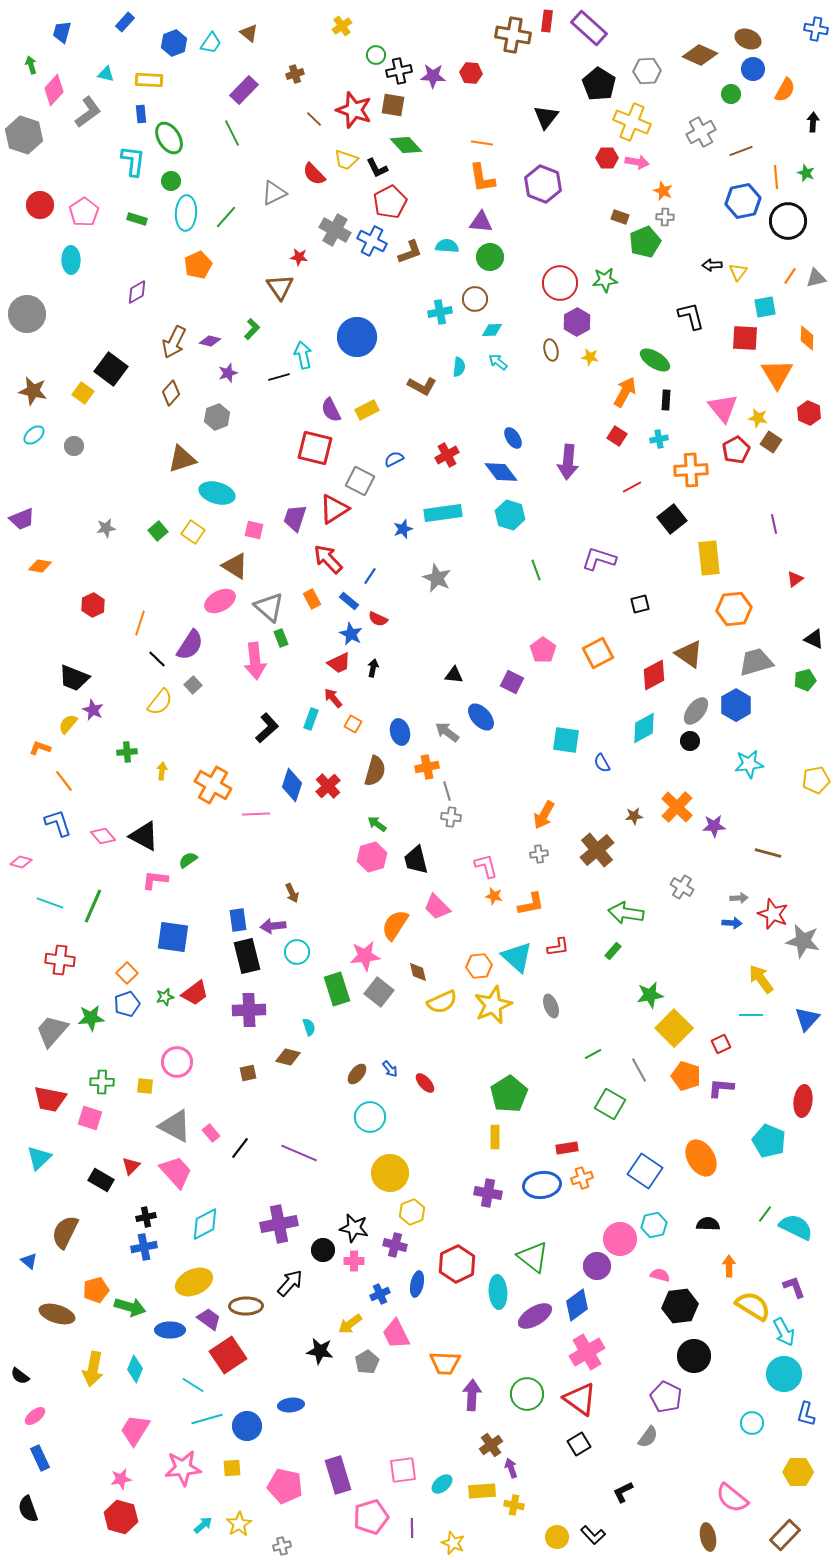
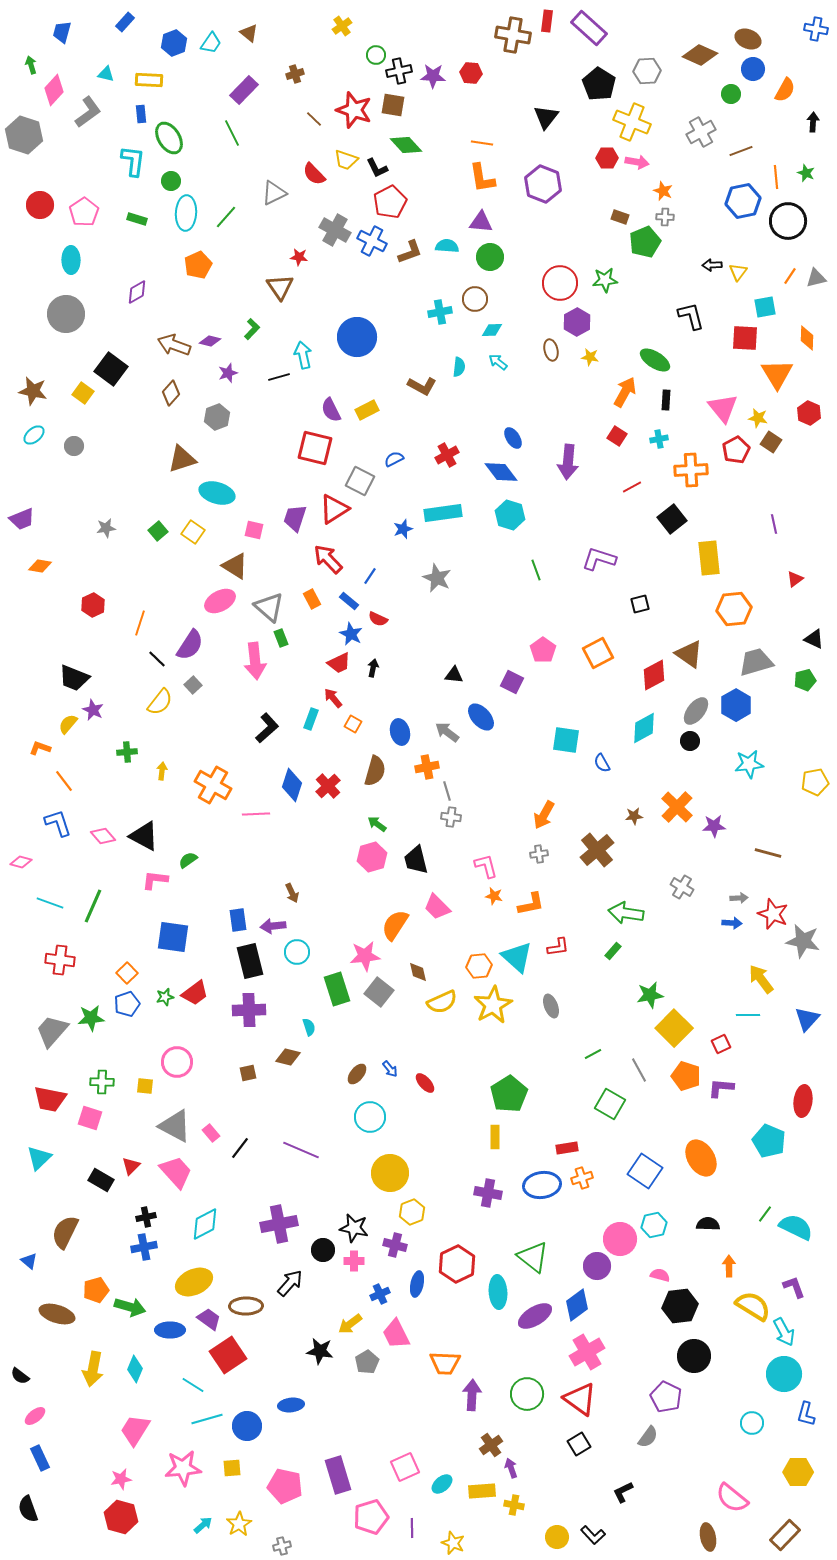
gray circle at (27, 314): moved 39 px right
brown arrow at (174, 342): moved 3 px down; rotated 84 degrees clockwise
yellow pentagon at (816, 780): moved 1 px left, 2 px down
black rectangle at (247, 956): moved 3 px right, 5 px down
yellow star at (493, 1005): rotated 6 degrees counterclockwise
cyan line at (751, 1015): moved 3 px left
purple line at (299, 1153): moved 2 px right, 3 px up
pink square at (403, 1470): moved 2 px right, 3 px up; rotated 16 degrees counterclockwise
